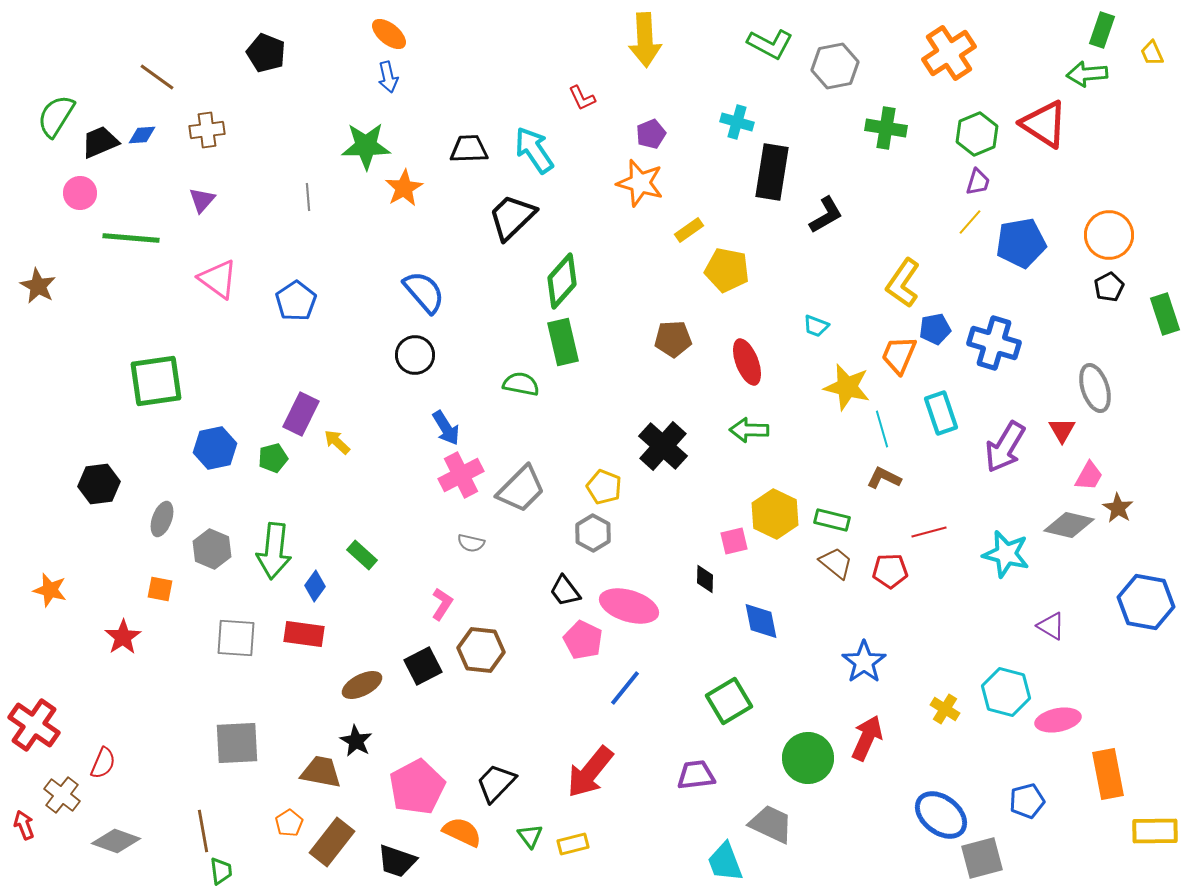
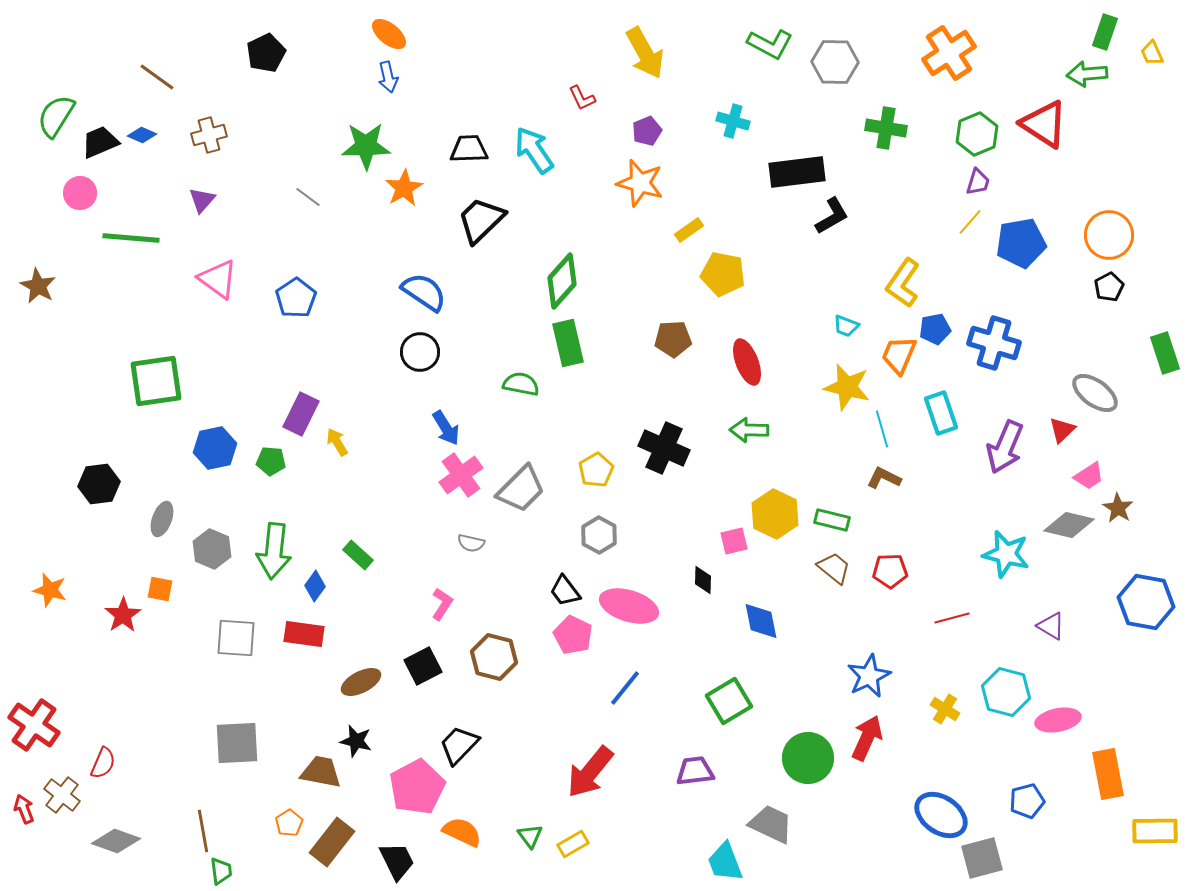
green rectangle at (1102, 30): moved 3 px right, 2 px down
yellow arrow at (645, 40): moved 13 px down; rotated 26 degrees counterclockwise
black pentagon at (266, 53): rotated 24 degrees clockwise
gray hexagon at (835, 66): moved 4 px up; rotated 12 degrees clockwise
cyan cross at (737, 122): moved 4 px left, 1 px up
brown cross at (207, 130): moved 2 px right, 5 px down; rotated 8 degrees counterclockwise
purple pentagon at (651, 134): moved 4 px left, 3 px up
blue diamond at (142, 135): rotated 28 degrees clockwise
black rectangle at (772, 172): moved 25 px right; rotated 74 degrees clockwise
gray line at (308, 197): rotated 48 degrees counterclockwise
black L-shape at (826, 215): moved 6 px right, 1 px down
black trapezoid at (512, 217): moved 31 px left, 3 px down
yellow pentagon at (727, 270): moved 4 px left, 4 px down
blue semicircle at (424, 292): rotated 15 degrees counterclockwise
blue pentagon at (296, 301): moved 3 px up
green rectangle at (1165, 314): moved 39 px down
cyan trapezoid at (816, 326): moved 30 px right
green rectangle at (563, 342): moved 5 px right, 1 px down
black circle at (415, 355): moved 5 px right, 3 px up
gray ellipse at (1095, 388): moved 5 px down; rotated 36 degrees counterclockwise
red triangle at (1062, 430): rotated 16 degrees clockwise
yellow arrow at (337, 442): rotated 16 degrees clockwise
black cross at (663, 446): moved 1 px right, 2 px down; rotated 18 degrees counterclockwise
purple arrow at (1005, 447): rotated 8 degrees counterclockwise
green pentagon at (273, 458): moved 2 px left, 3 px down; rotated 20 degrees clockwise
pink cross at (461, 475): rotated 9 degrees counterclockwise
pink trapezoid at (1089, 476): rotated 28 degrees clockwise
yellow pentagon at (604, 487): moved 8 px left, 17 px up; rotated 20 degrees clockwise
red line at (929, 532): moved 23 px right, 86 px down
gray hexagon at (593, 533): moved 6 px right, 2 px down
green rectangle at (362, 555): moved 4 px left
brown trapezoid at (836, 563): moved 2 px left, 5 px down
black diamond at (705, 579): moved 2 px left, 1 px down
red star at (123, 637): moved 22 px up
pink pentagon at (583, 640): moved 10 px left, 5 px up
brown hexagon at (481, 650): moved 13 px right, 7 px down; rotated 9 degrees clockwise
blue star at (864, 662): moved 5 px right, 14 px down; rotated 9 degrees clockwise
brown ellipse at (362, 685): moved 1 px left, 3 px up
black star at (356, 741): rotated 16 degrees counterclockwise
purple trapezoid at (696, 775): moved 1 px left, 4 px up
black trapezoid at (496, 783): moved 37 px left, 38 px up
blue ellipse at (941, 815): rotated 4 degrees counterclockwise
red arrow at (24, 825): moved 16 px up
yellow rectangle at (573, 844): rotated 16 degrees counterclockwise
black trapezoid at (397, 861): rotated 135 degrees counterclockwise
